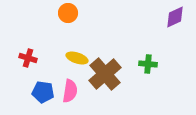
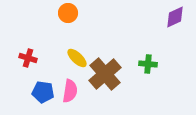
yellow ellipse: rotated 25 degrees clockwise
